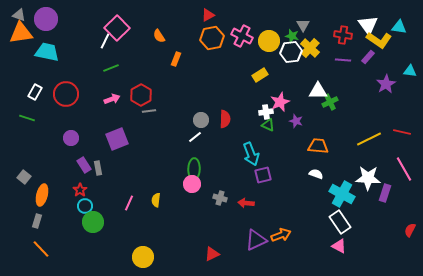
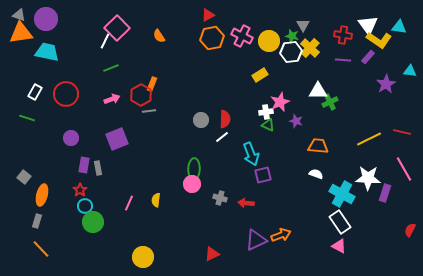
orange rectangle at (176, 59): moved 24 px left, 25 px down
white line at (195, 137): moved 27 px right
purple rectangle at (84, 165): rotated 42 degrees clockwise
